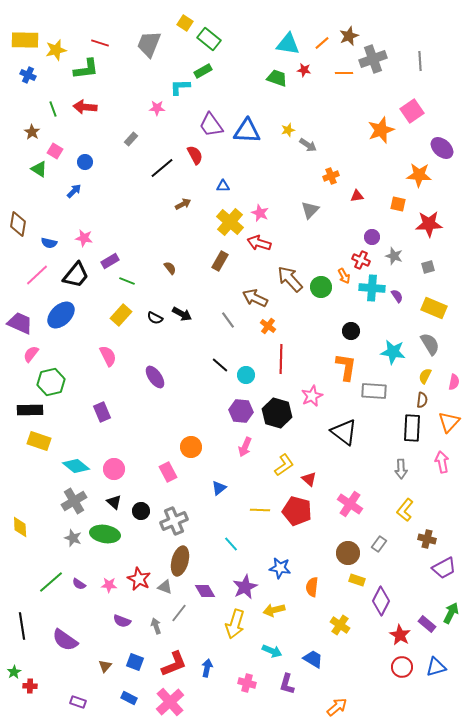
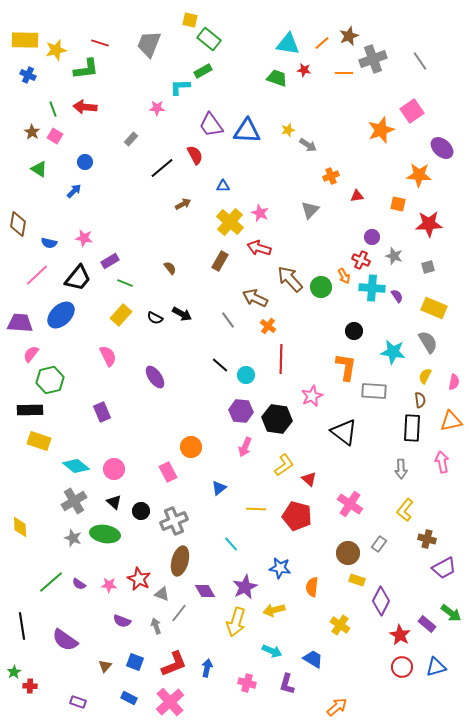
yellow square at (185, 23): moved 5 px right, 3 px up; rotated 21 degrees counterclockwise
gray line at (420, 61): rotated 30 degrees counterclockwise
pink square at (55, 151): moved 15 px up
red arrow at (259, 243): moved 5 px down
black trapezoid at (76, 275): moved 2 px right, 3 px down
green line at (127, 281): moved 2 px left, 2 px down
purple trapezoid at (20, 323): rotated 20 degrees counterclockwise
black circle at (351, 331): moved 3 px right
gray semicircle at (430, 344): moved 2 px left, 2 px up
green hexagon at (51, 382): moved 1 px left, 2 px up
brown semicircle at (422, 400): moved 2 px left; rotated 14 degrees counterclockwise
black hexagon at (277, 413): moved 6 px down; rotated 8 degrees counterclockwise
orange triangle at (449, 422): moved 2 px right, 1 px up; rotated 35 degrees clockwise
yellow line at (260, 510): moved 4 px left, 1 px up
red pentagon at (297, 511): moved 5 px down
gray triangle at (165, 587): moved 3 px left, 7 px down
green arrow at (451, 613): rotated 100 degrees clockwise
yellow arrow at (235, 624): moved 1 px right, 2 px up
